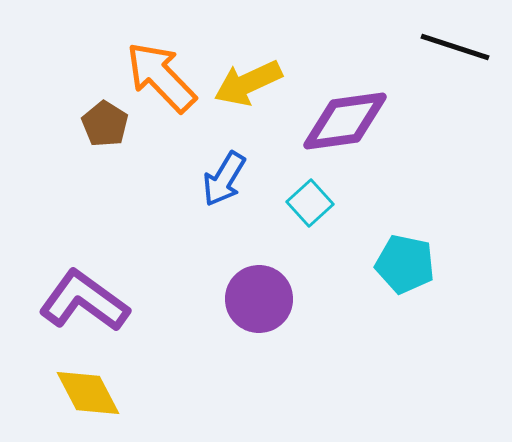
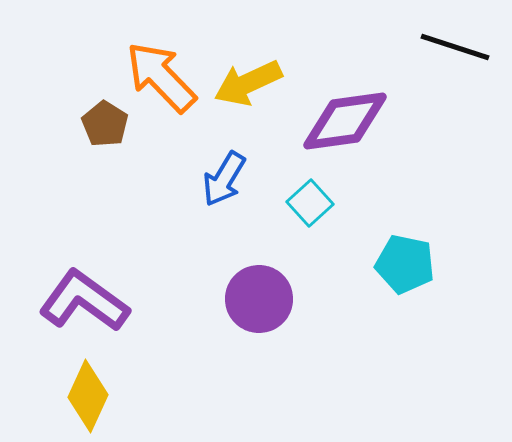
yellow diamond: moved 3 px down; rotated 52 degrees clockwise
